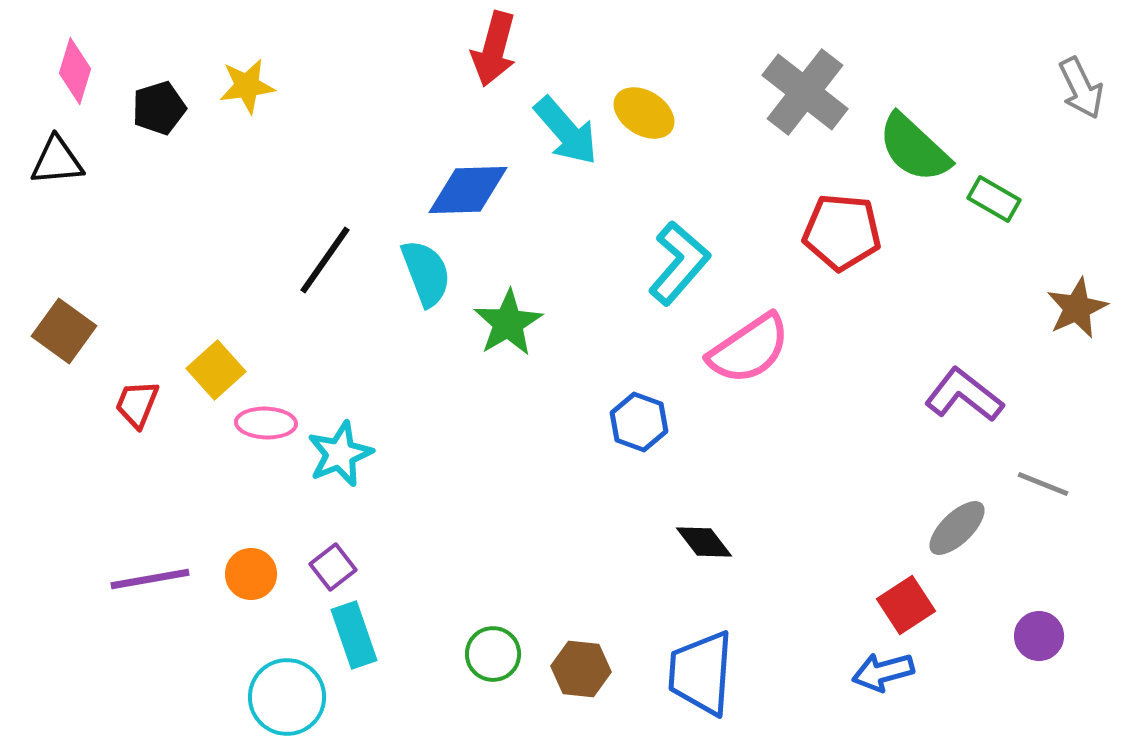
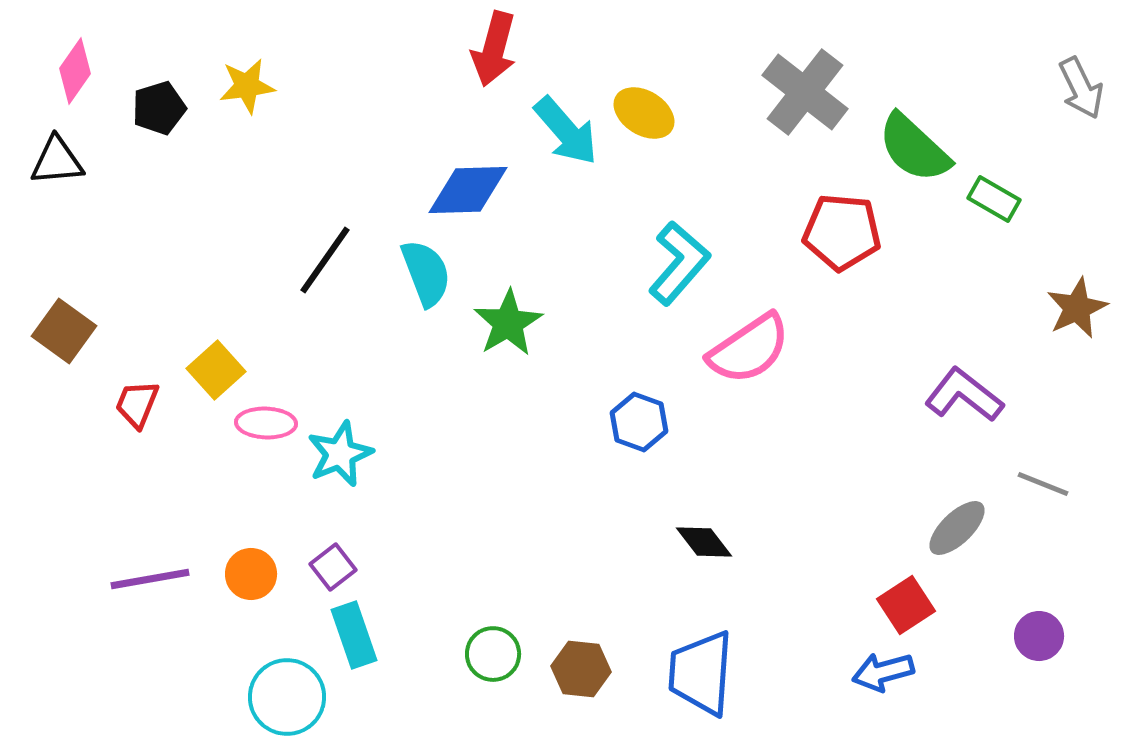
pink diamond: rotated 18 degrees clockwise
